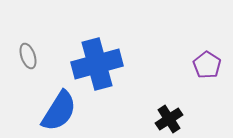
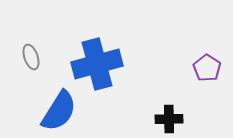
gray ellipse: moved 3 px right, 1 px down
purple pentagon: moved 3 px down
black cross: rotated 32 degrees clockwise
